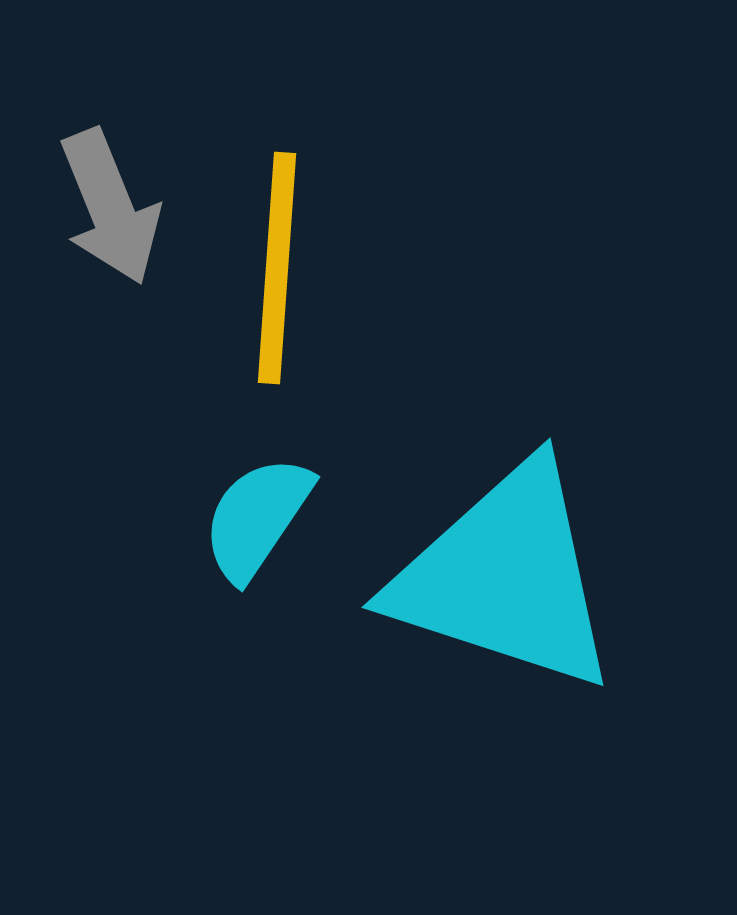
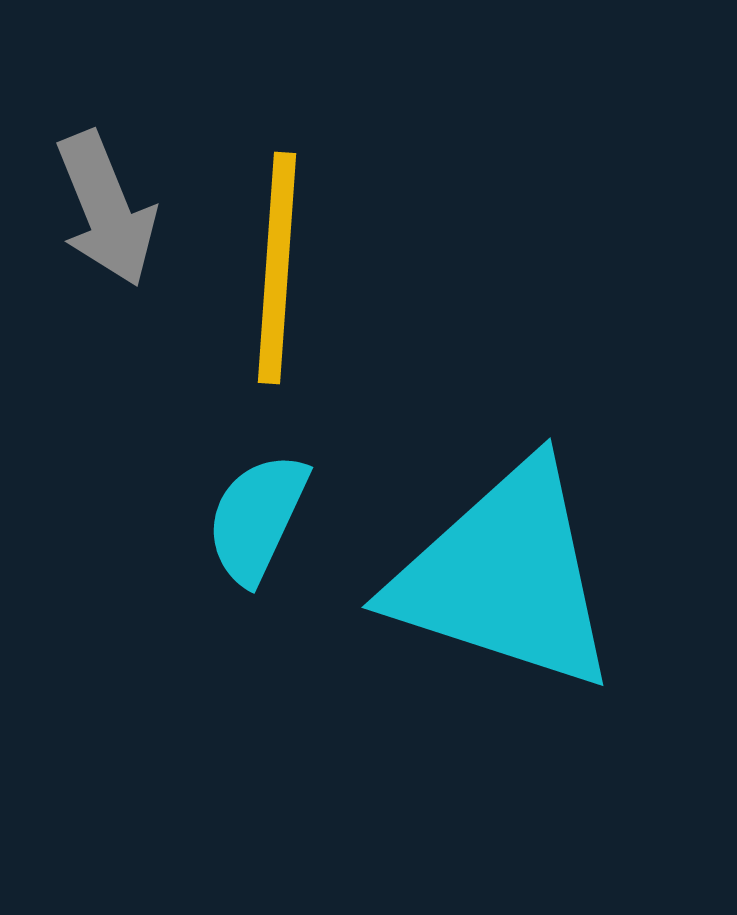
gray arrow: moved 4 px left, 2 px down
cyan semicircle: rotated 9 degrees counterclockwise
